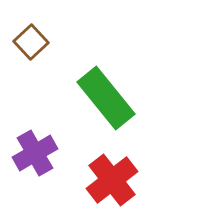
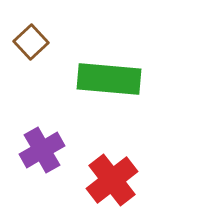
green rectangle: moved 3 px right, 19 px up; rotated 46 degrees counterclockwise
purple cross: moved 7 px right, 3 px up
